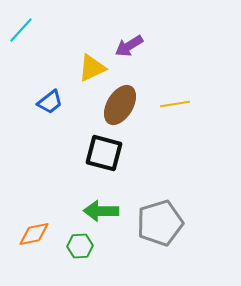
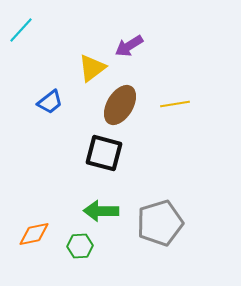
yellow triangle: rotated 12 degrees counterclockwise
